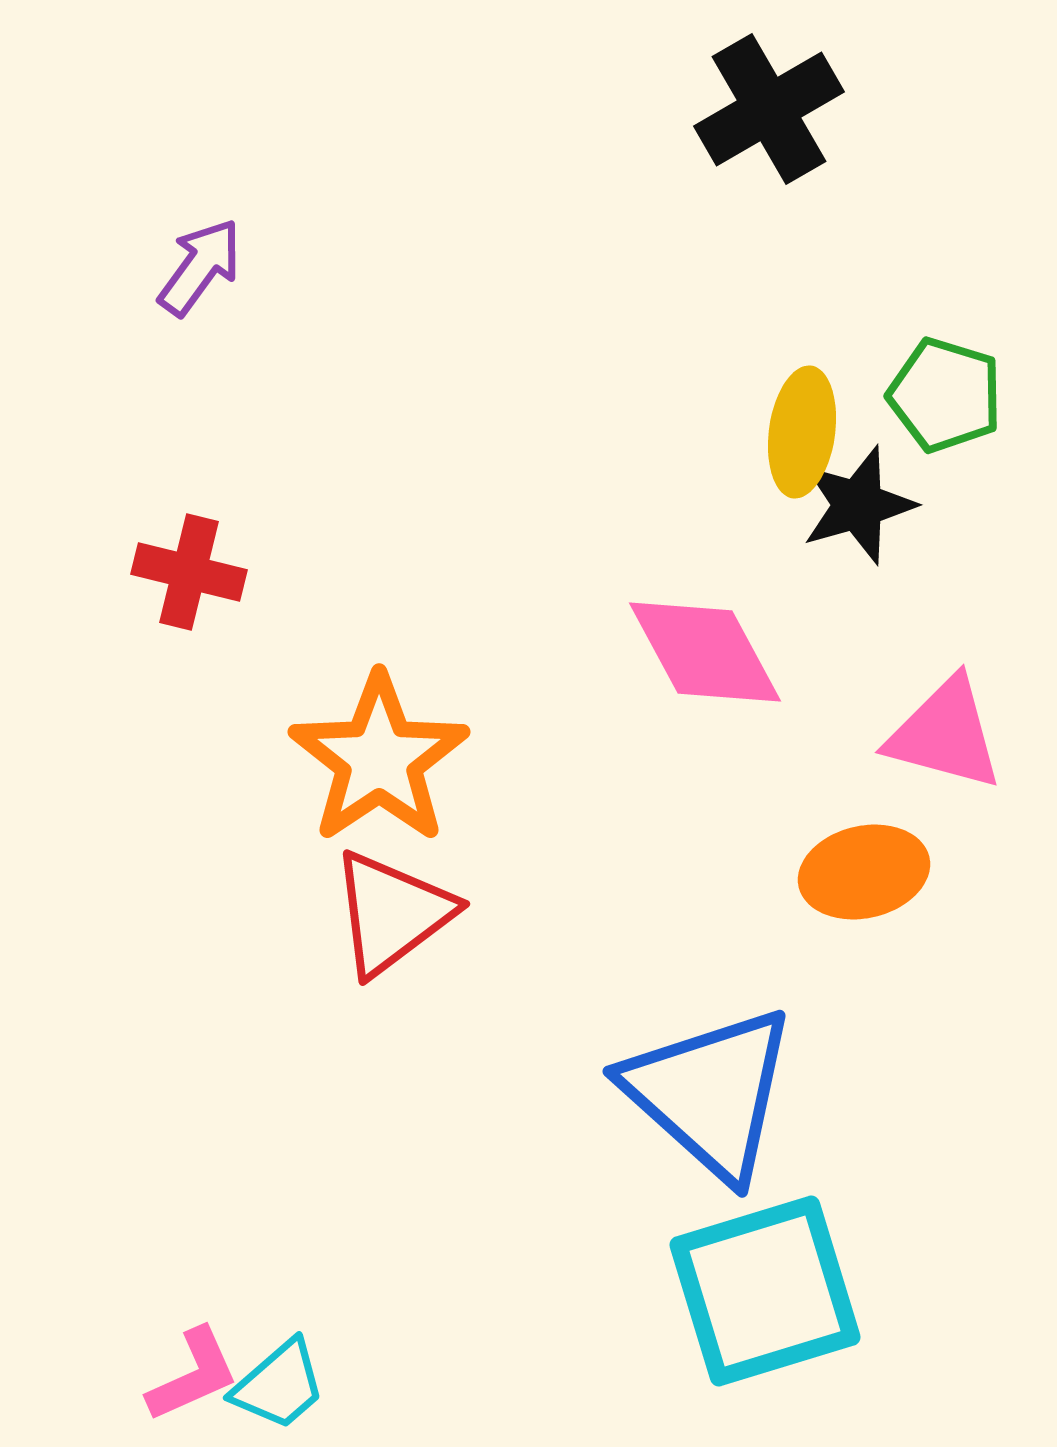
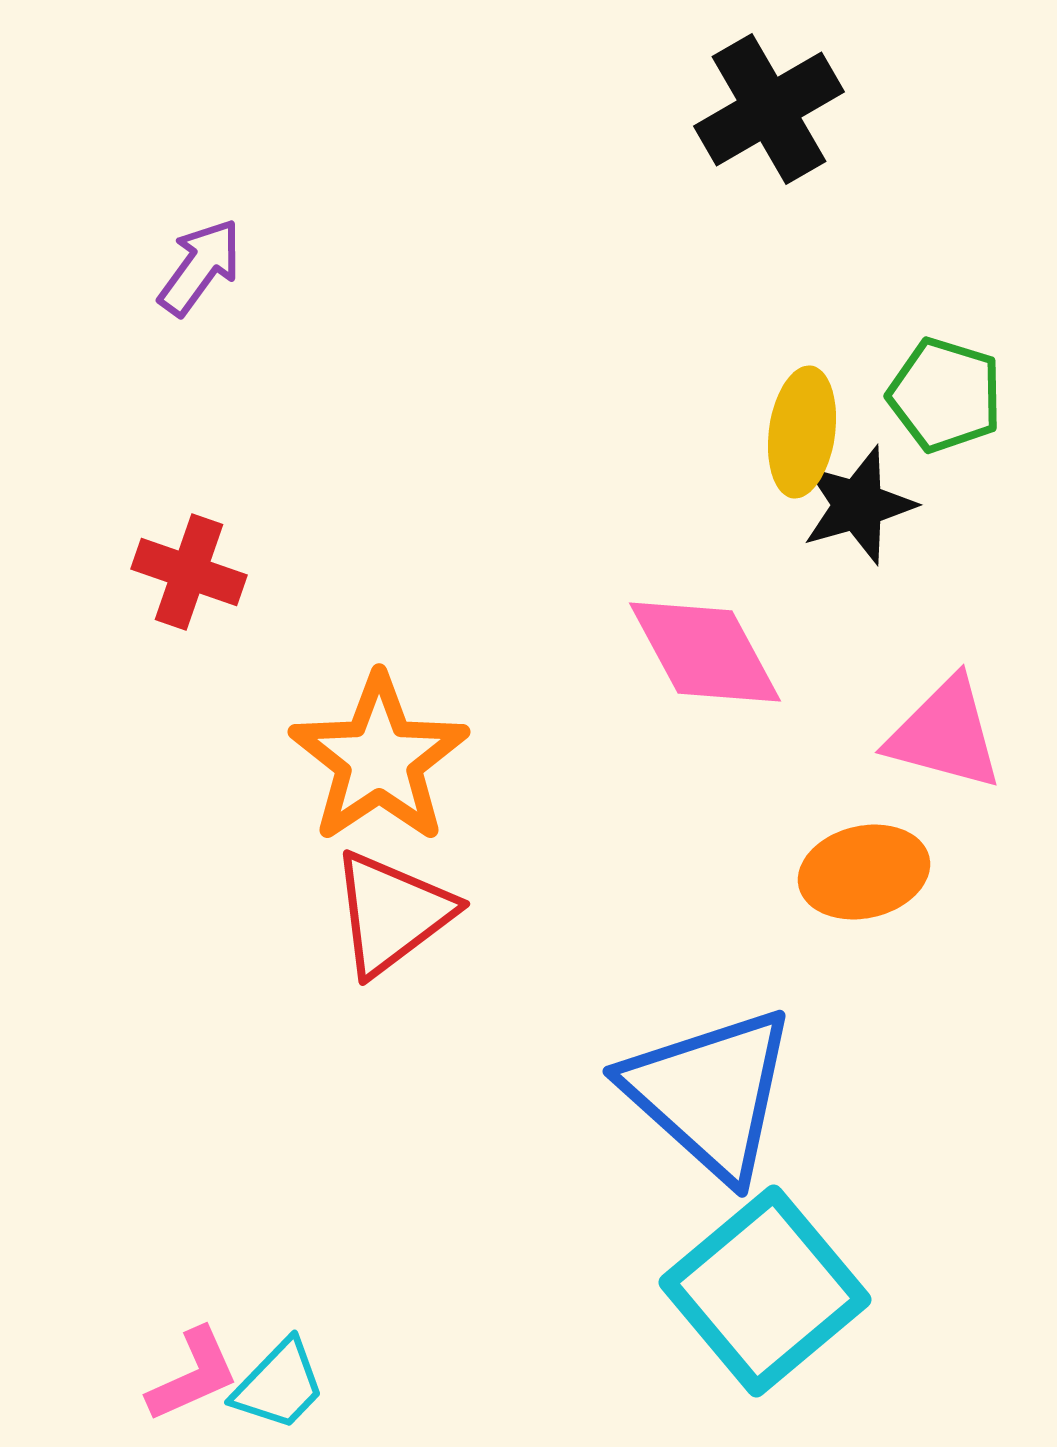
red cross: rotated 5 degrees clockwise
cyan square: rotated 23 degrees counterclockwise
cyan trapezoid: rotated 5 degrees counterclockwise
